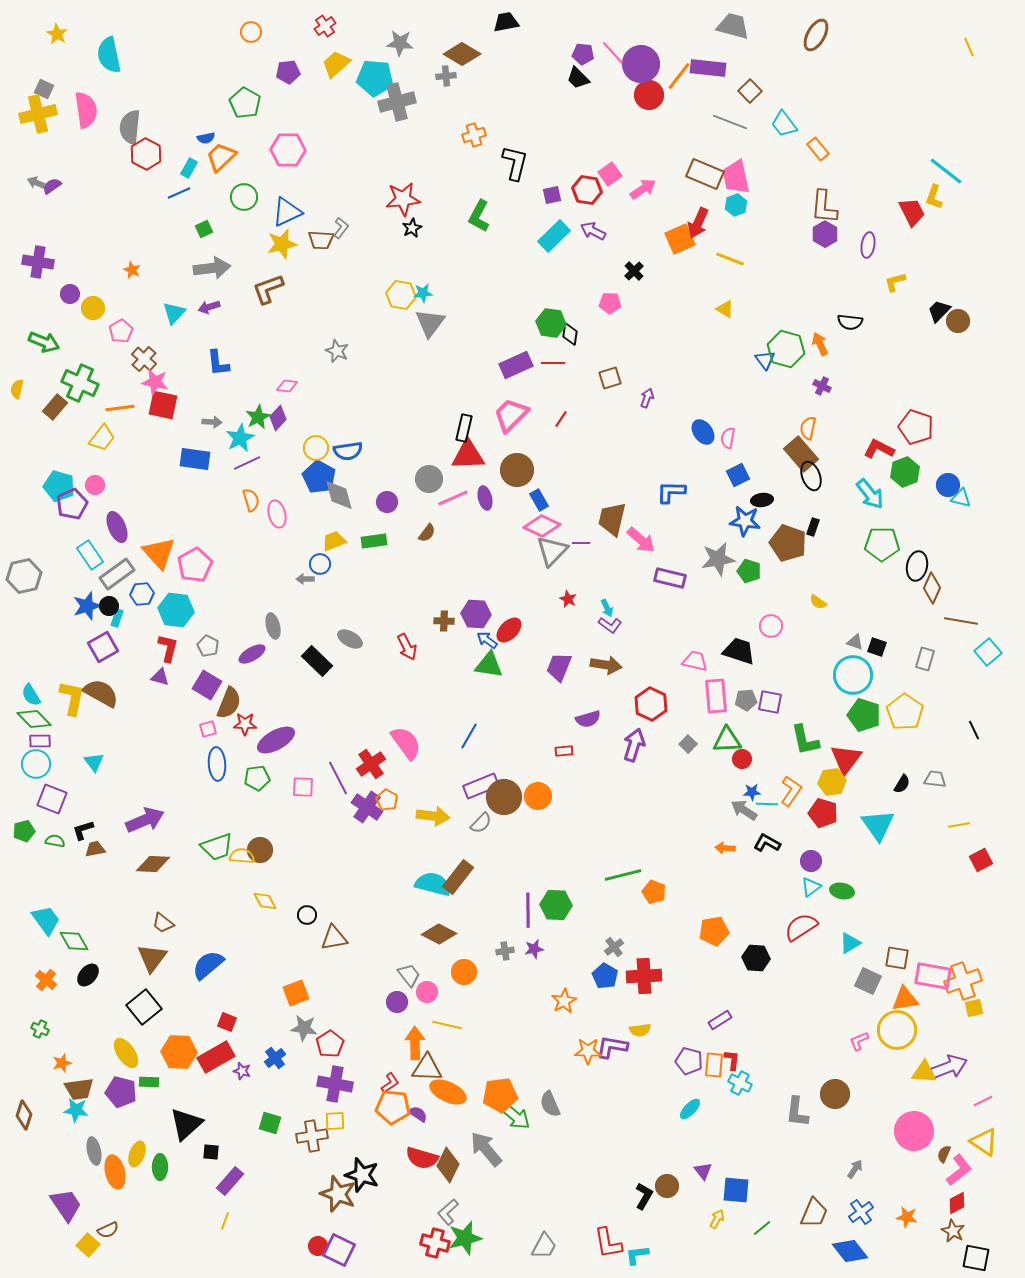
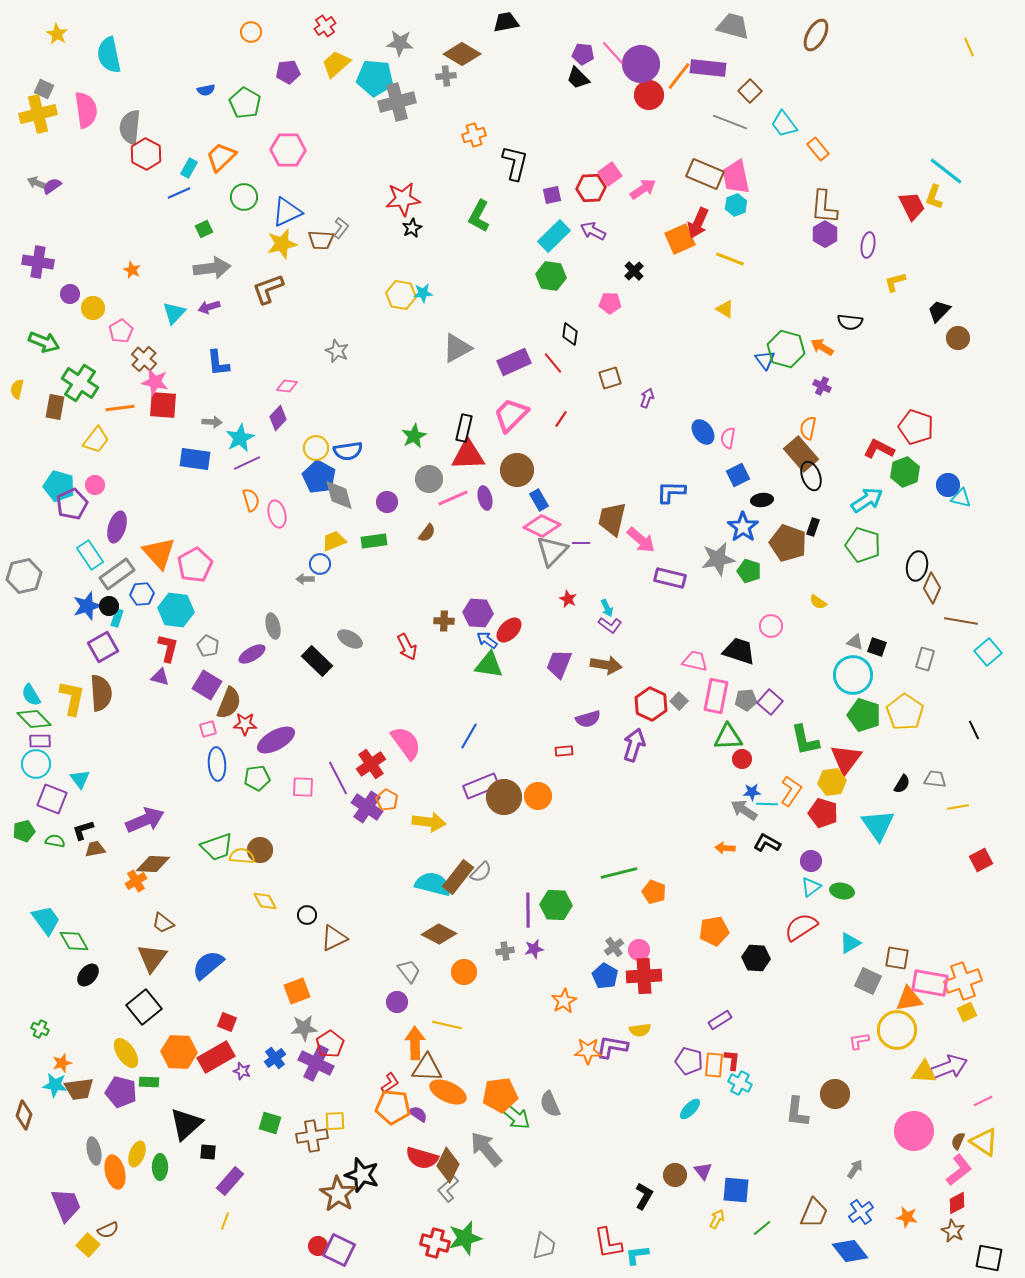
blue semicircle at (206, 138): moved 48 px up
red hexagon at (587, 190): moved 4 px right, 2 px up; rotated 12 degrees counterclockwise
red trapezoid at (912, 212): moved 6 px up
brown circle at (958, 321): moved 17 px down
gray triangle at (430, 323): moved 27 px right, 25 px down; rotated 24 degrees clockwise
green hexagon at (551, 323): moved 47 px up
orange arrow at (820, 344): moved 2 px right, 3 px down; rotated 35 degrees counterclockwise
red line at (553, 363): rotated 50 degrees clockwise
purple rectangle at (516, 365): moved 2 px left, 3 px up
green cross at (80, 383): rotated 9 degrees clockwise
red square at (163, 405): rotated 8 degrees counterclockwise
brown rectangle at (55, 407): rotated 30 degrees counterclockwise
green star at (258, 417): moved 156 px right, 19 px down
yellow trapezoid at (102, 438): moved 6 px left, 2 px down
cyan arrow at (870, 494): moved 3 px left, 6 px down; rotated 84 degrees counterclockwise
blue star at (745, 521): moved 2 px left, 6 px down; rotated 28 degrees clockwise
purple ellipse at (117, 527): rotated 40 degrees clockwise
green pentagon at (882, 544): moved 19 px left, 1 px down; rotated 16 degrees clockwise
purple hexagon at (476, 614): moved 2 px right, 1 px up
purple trapezoid at (559, 667): moved 3 px up
brown semicircle at (101, 693): rotated 57 degrees clockwise
pink rectangle at (716, 696): rotated 16 degrees clockwise
purple square at (770, 702): rotated 30 degrees clockwise
green triangle at (727, 740): moved 1 px right, 3 px up
gray square at (688, 744): moved 9 px left, 43 px up
cyan triangle at (94, 762): moved 14 px left, 17 px down
yellow arrow at (433, 816): moved 4 px left, 6 px down
gray semicircle at (481, 823): moved 49 px down
yellow line at (959, 825): moved 1 px left, 18 px up
green line at (623, 875): moved 4 px left, 2 px up
brown triangle at (334, 938): rotated 16 degrees counterclockwise
gray trapezoid at (409, 975): moved 4 px up
pink rectangle at (933, 976): moved 3 px left, 7 px down
orange cross at (46, 980): moved 90 px right, 99 px up; rotated 20 degrees clockwise
pink circle at (427, 992): moved 212 px right, 42 px up
orange square at (296, 993): moved 1 px right, 2 px up
orange triangle at (905, 999): moved 4 px right
yellow square at (974, 1008): moved 7 px left, 4 px down; rotated 12 degrees counterclockwise
gray star at (304, 1028): rotated 12 degrees counterclockwise
pink L-shape at (859, 1041): rotated 15 degrees clockwise
purple cross at (335, 1084): moved 19 px left, 21 px up; rotated 16 degrees clockwise
cyan star at (76, 1110): moved 21 px left, 25 px up
black square at (211, 1152): moved 3 px left
brown semicircle at (944, 1154): moved 14 px right, 13 px up
brown circle at (667, 1186): moved 8 px right, 11 px up
brown star at (338, 1194): rotated 12 degrees clockwise
purple trapezoid at (66, 1205): rotated 12 degrees clockwise
gray L-shape at (448, 1212): moved 23 px up
gray trapezoid at (544, 1246): rotated 16 degrees counterclockwise
black square at (976, 1258): moved 13 px right
